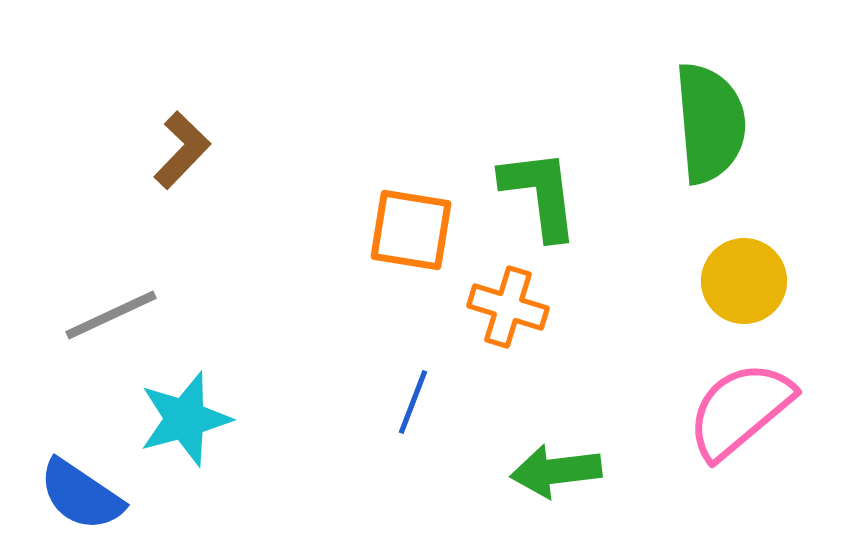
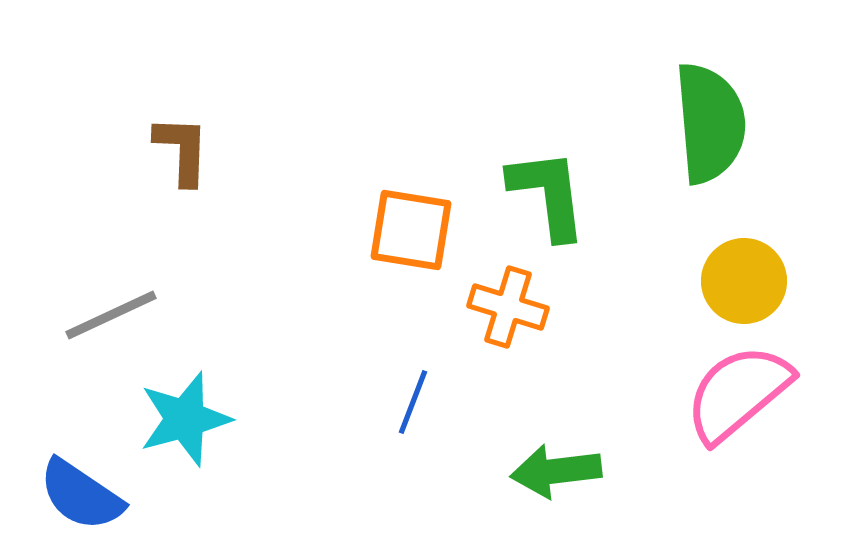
brown L-shape: rotated 42 degrees counterclockwise
green L-shape: moved 8 px right
pink semicircle: moved 2 px left, 17 px up
